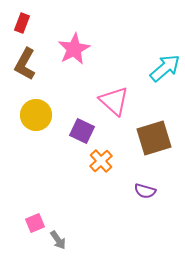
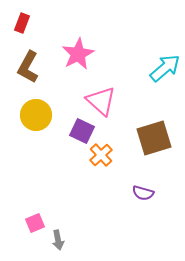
pink star: moved 4 px right, 5 px down
brown L-shape: moved 3 px right, 3 px down
pink triangle: moved 13 px left
orange cross: moved 6 px up
purple semicircle: moved 2 px left, 2 px down
gray arrow: rotated 24 degrees clockwise
